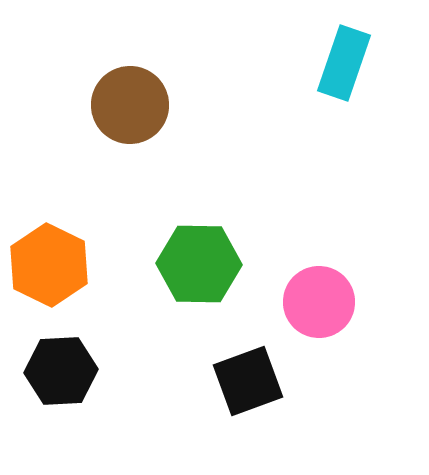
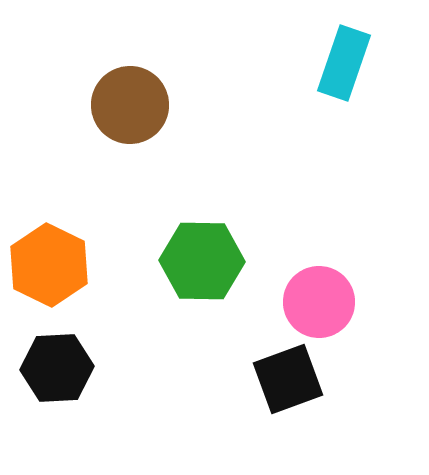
green hexagon: moved 3 px right, 3 px up
black hexagon: moved 4 px left, 3 px up
black square: moved 40 px right, 2 px up
